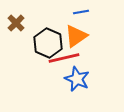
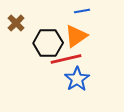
blue line: moved 1 px right, 1 px up
black hexagon: rotated 24 degrees counterclockwise
red line: moved 2 px right, 1 px down
blue star: rotated 15 degrees clockwise
